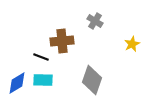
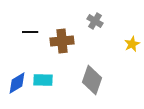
black line: moved 11 px left, 25 px up; rotated 21 degrees counterclockwise
